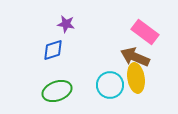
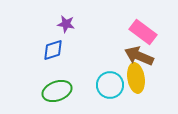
pink rectangle: moved 2 px left
brown arrow: moved 4 px right, 1 px up
